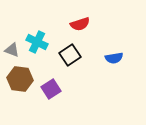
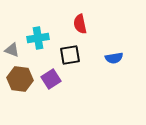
red semicircle: rotated 96 degrees clockwise
cyan cross: moved 1 px right, 4 px up; rotated 35 degrees counterclockwise
black square: rotated 25 degrees clockwise
purple square: moved 10 px up
